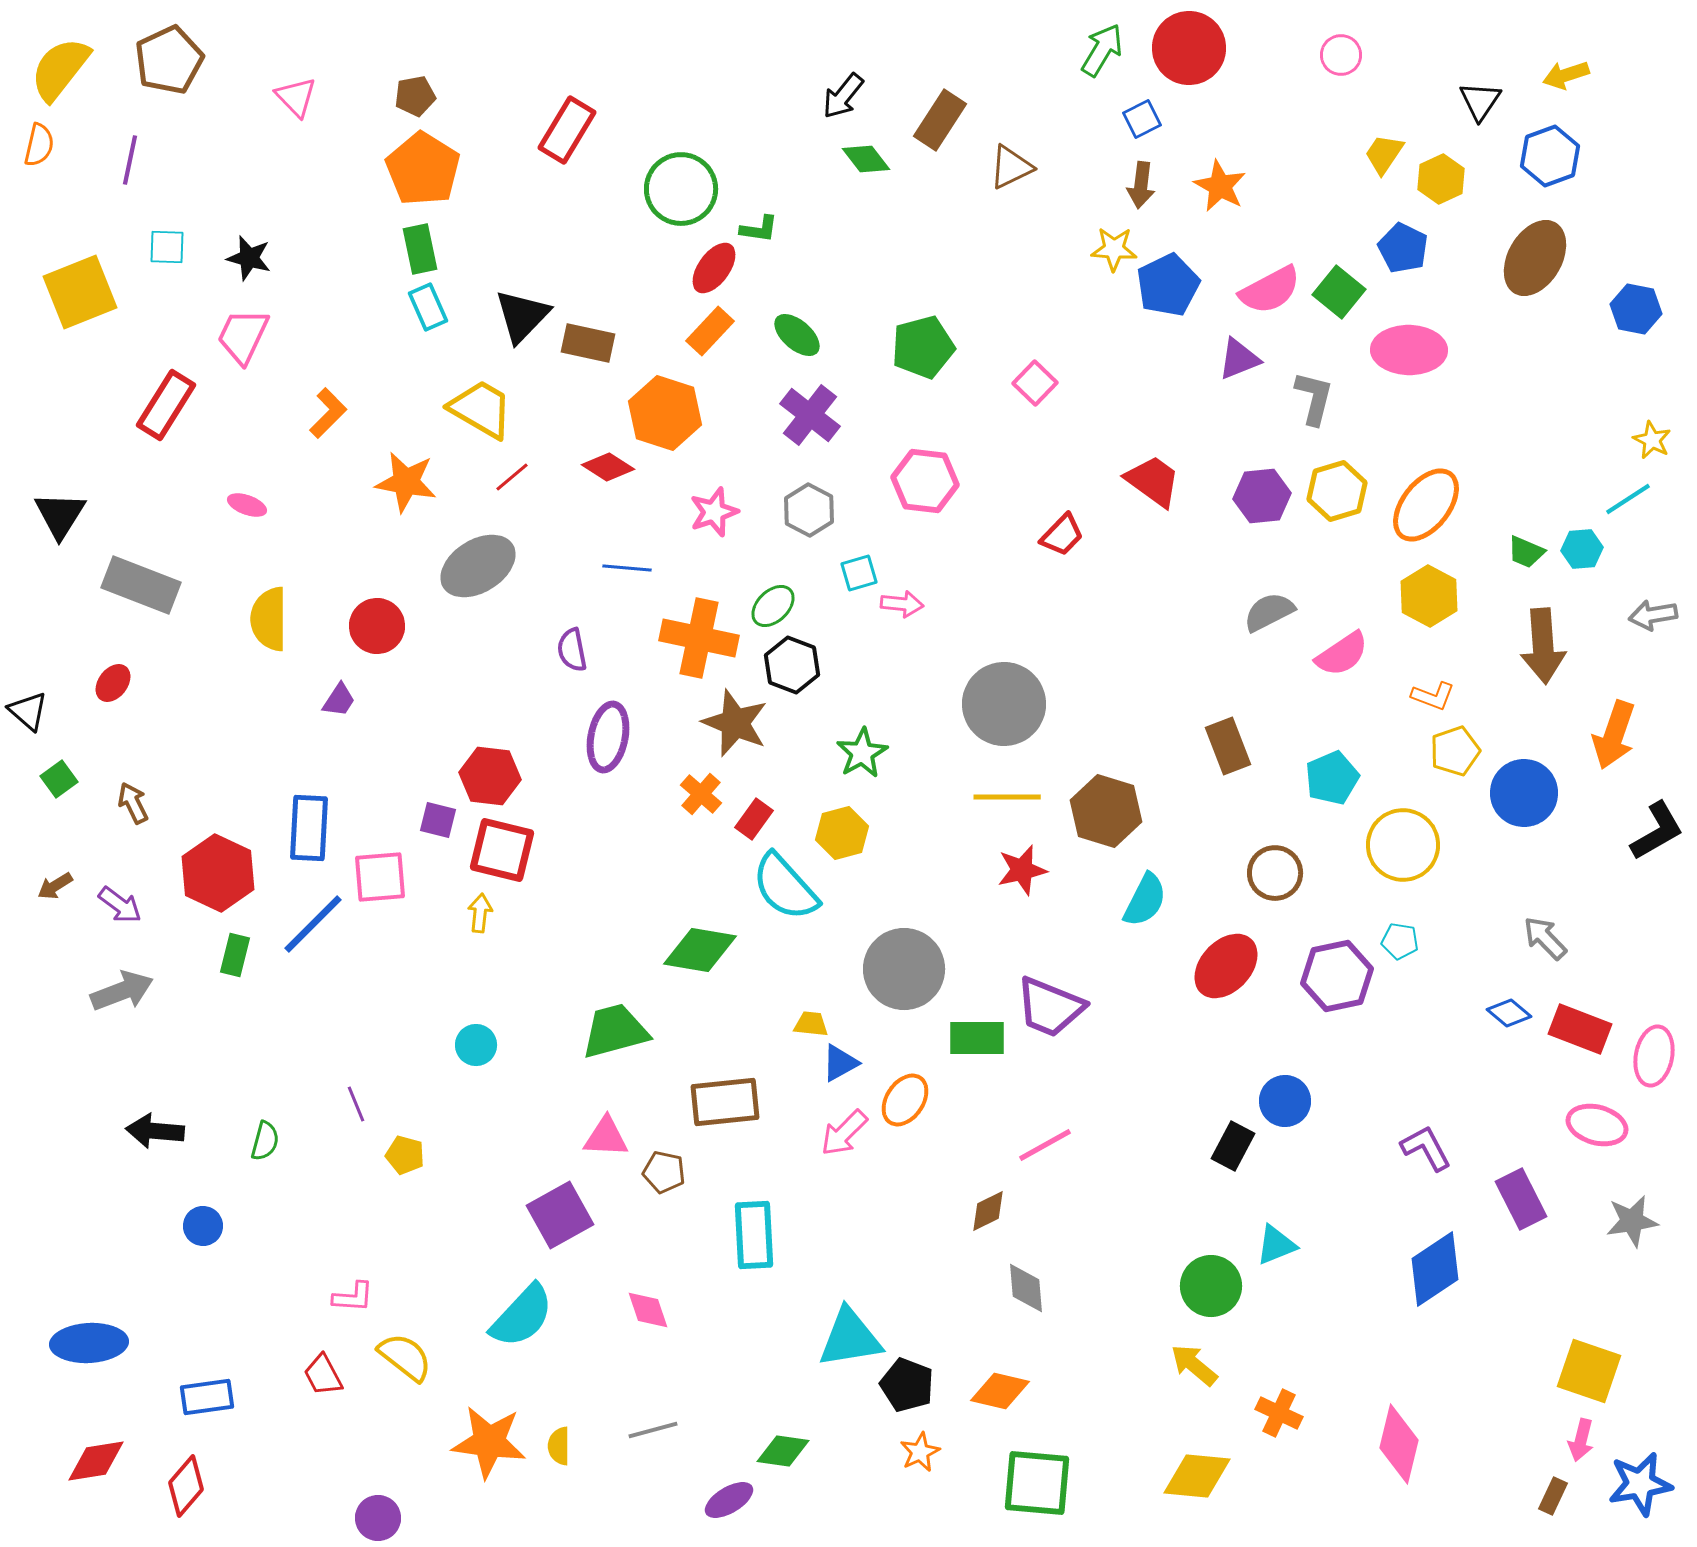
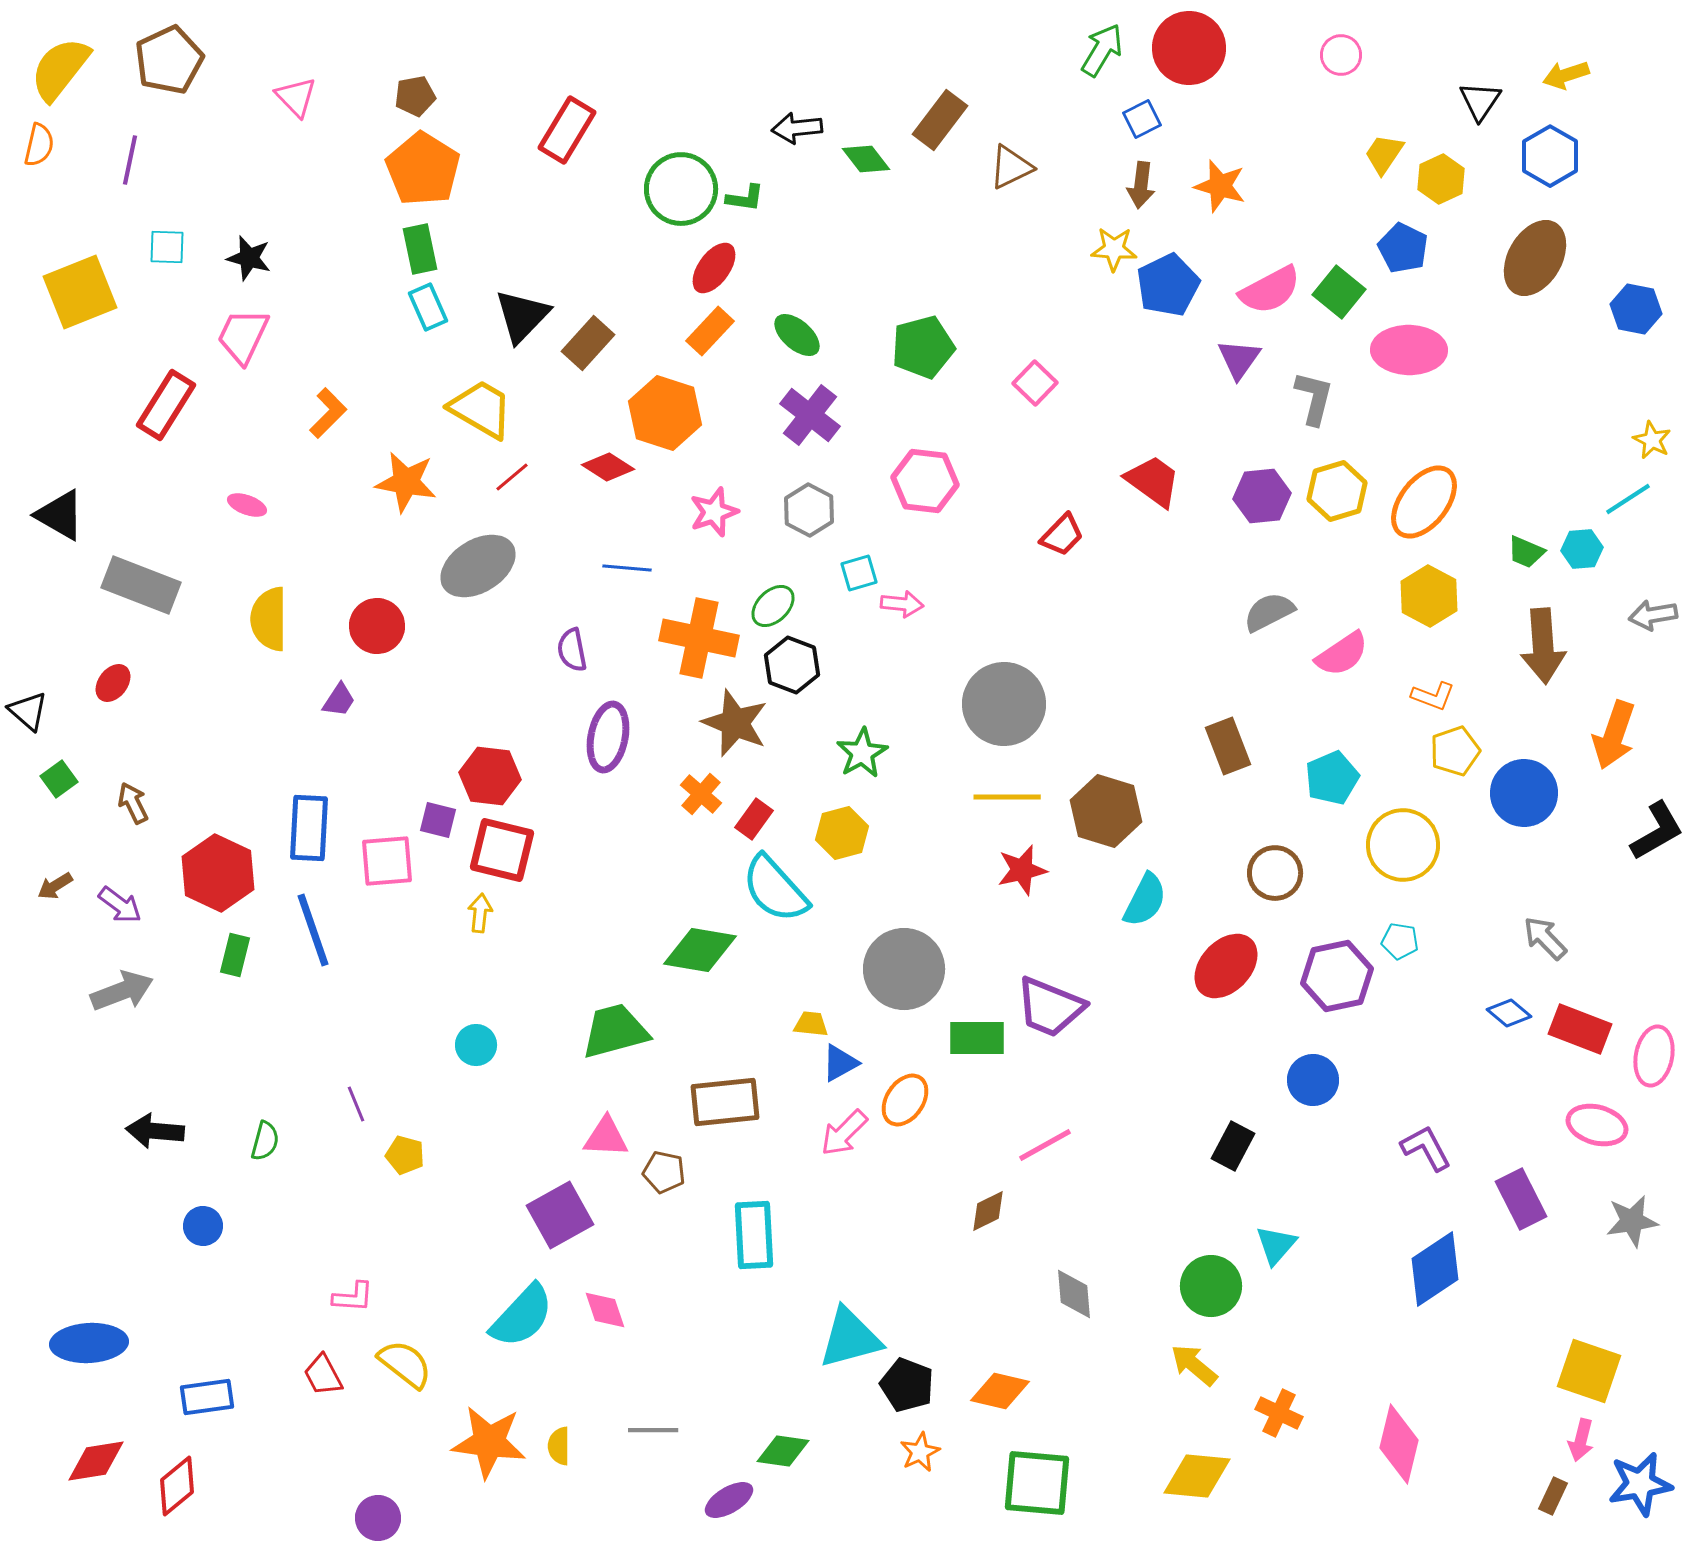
black arrow at (843, 96): moved 46 px left, 32 px down; rotated 45 degrees clockwise
brown rectangle at (940, 120): rotated 4 degrees clockwise
blue hexagon at (1550, 156): rotated 10 degrees counterclockwise
orange star at (1220, 186): rotated 12 degrees counterclockwise
green L-shape at (759, 229): moved 14 px left, 31 px up
brown rectangle at (588, 343): rotated 60 degrees counterclockwise
purple triangle at (1239, 359): rotated 33 degrees counterclockwise
orange ellipse at (1426, 505): moved 2 px left, 3 px up
black triangle at (60, 515): rotated 32 degrees counterclockwise
pink square at (380, 877): moved 7 px right, 16 px up
cyan semicircle at (785, 887): moved 10 px left, 2 px down
blue line at (313, 924): moved 6 px down; rotated 64 degrees counterclockwise
blue circle at (1285, 1101): moved 28 px right, 21 px up
cyan triangle at (1276, 1245): rotated 27 degrees counterclockwise
gray diamond at (1026, 1288): moved 48 px right, 6 px down
pink diamond at (648, 1310): moved 43 px left
cyan triangle at (850, 1338): rotated 6 degrees counterclockwise
yellow semicircle at (405, 1357): moved 7 px down
gray line at (653, 1430): rotated 15 degrees clockwise
red diamond at (186, 1486): moved 9 px left; rotated 10 degrees clockwise
